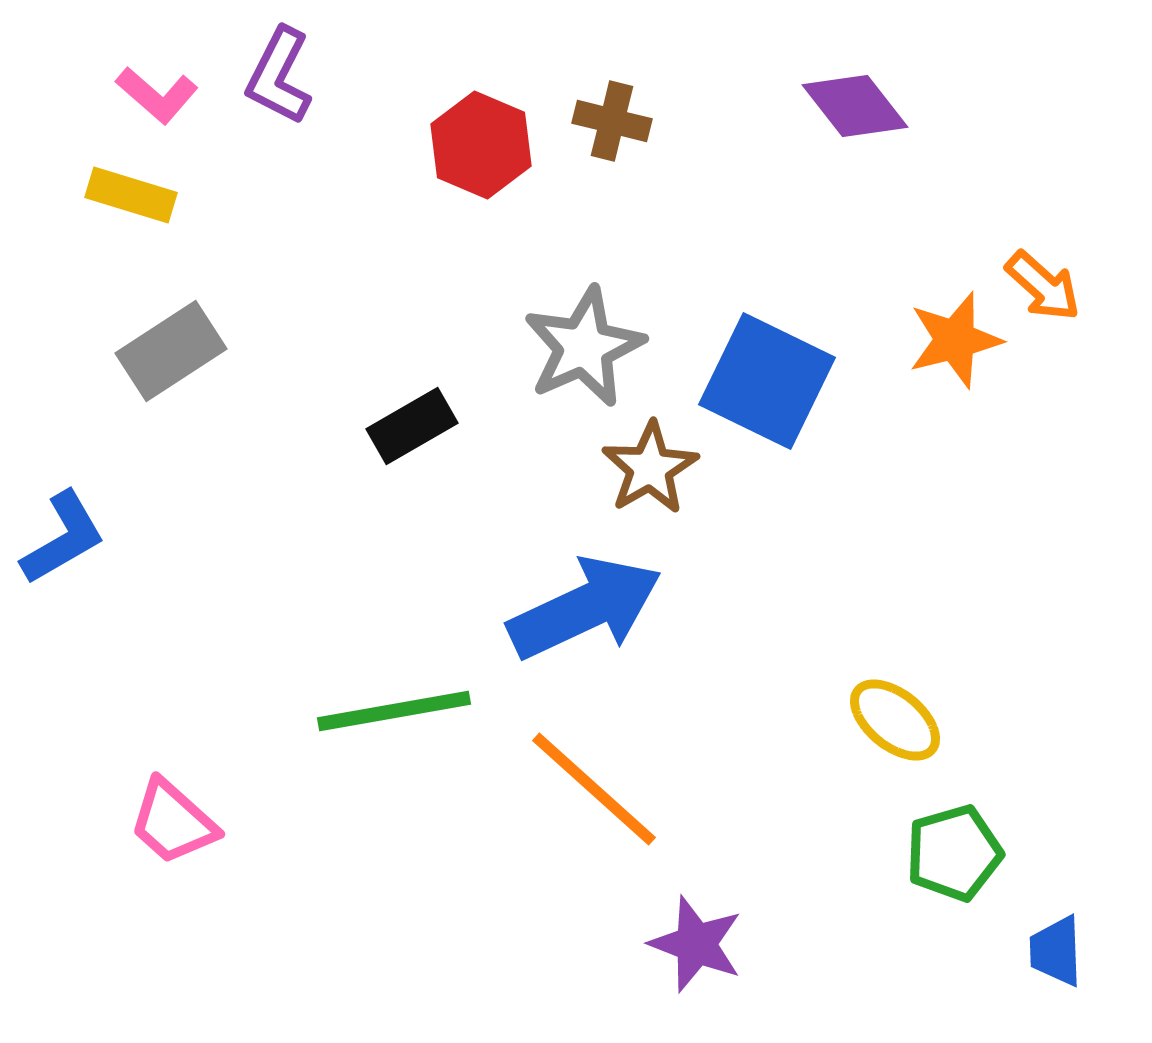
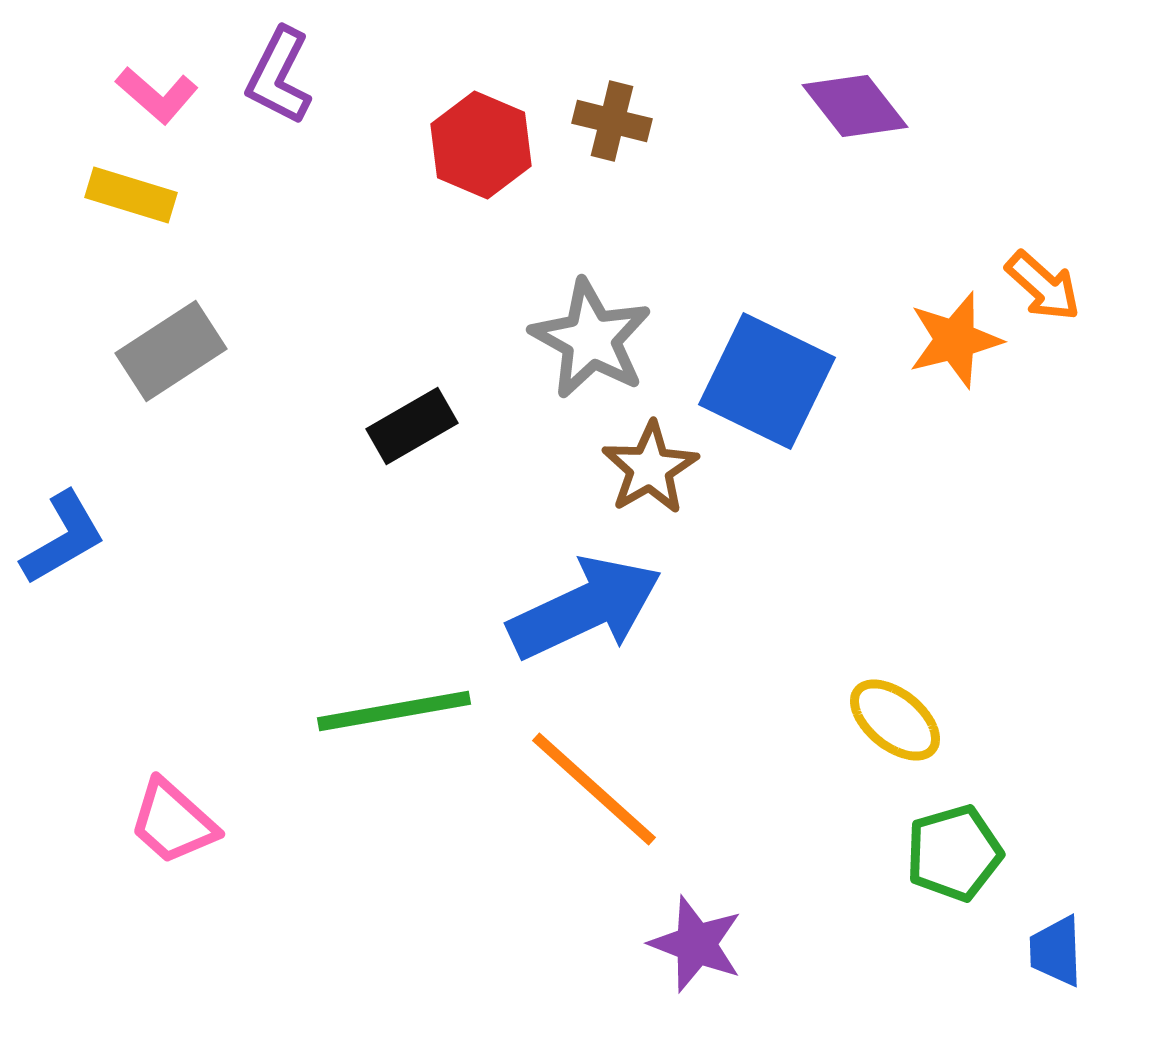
gray star: moved 7 px right, 8 px up; rotated 19 degrees counterclockwise
